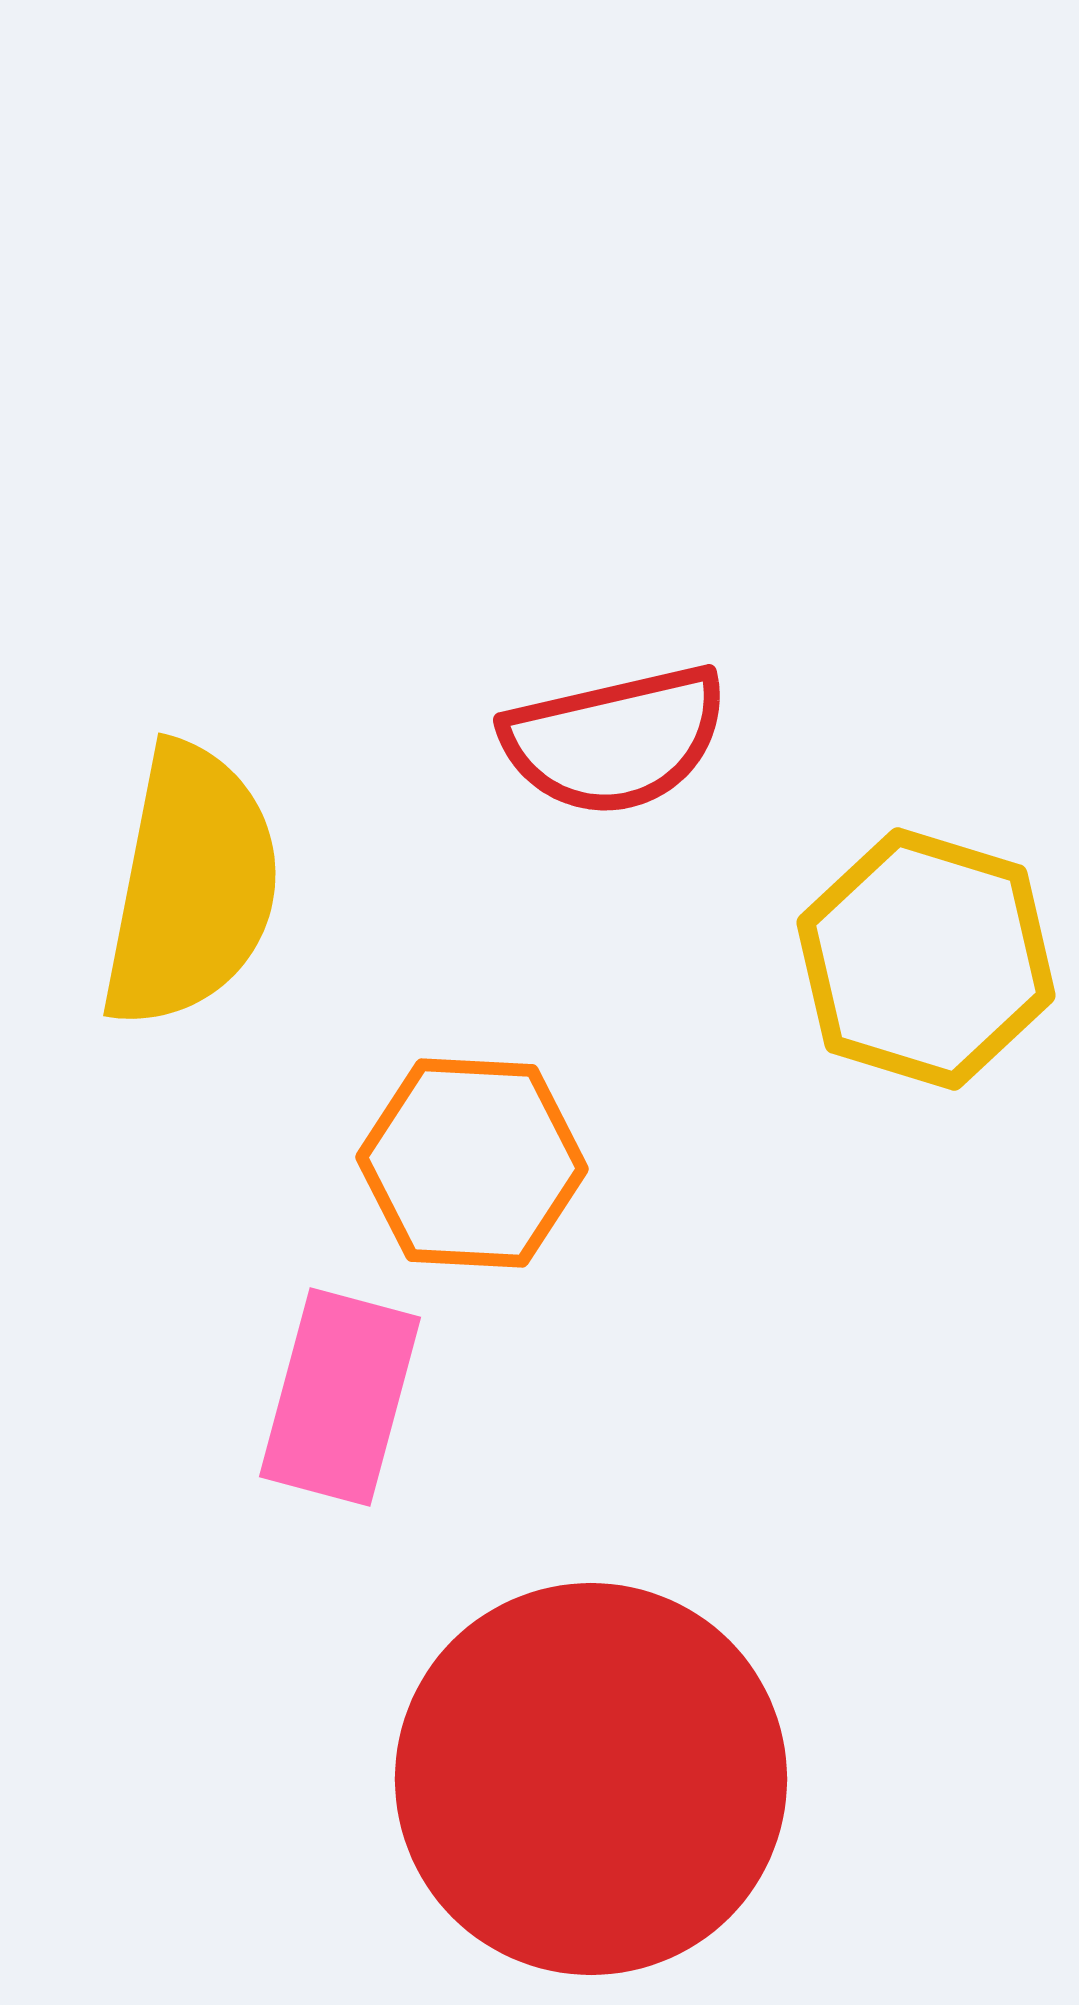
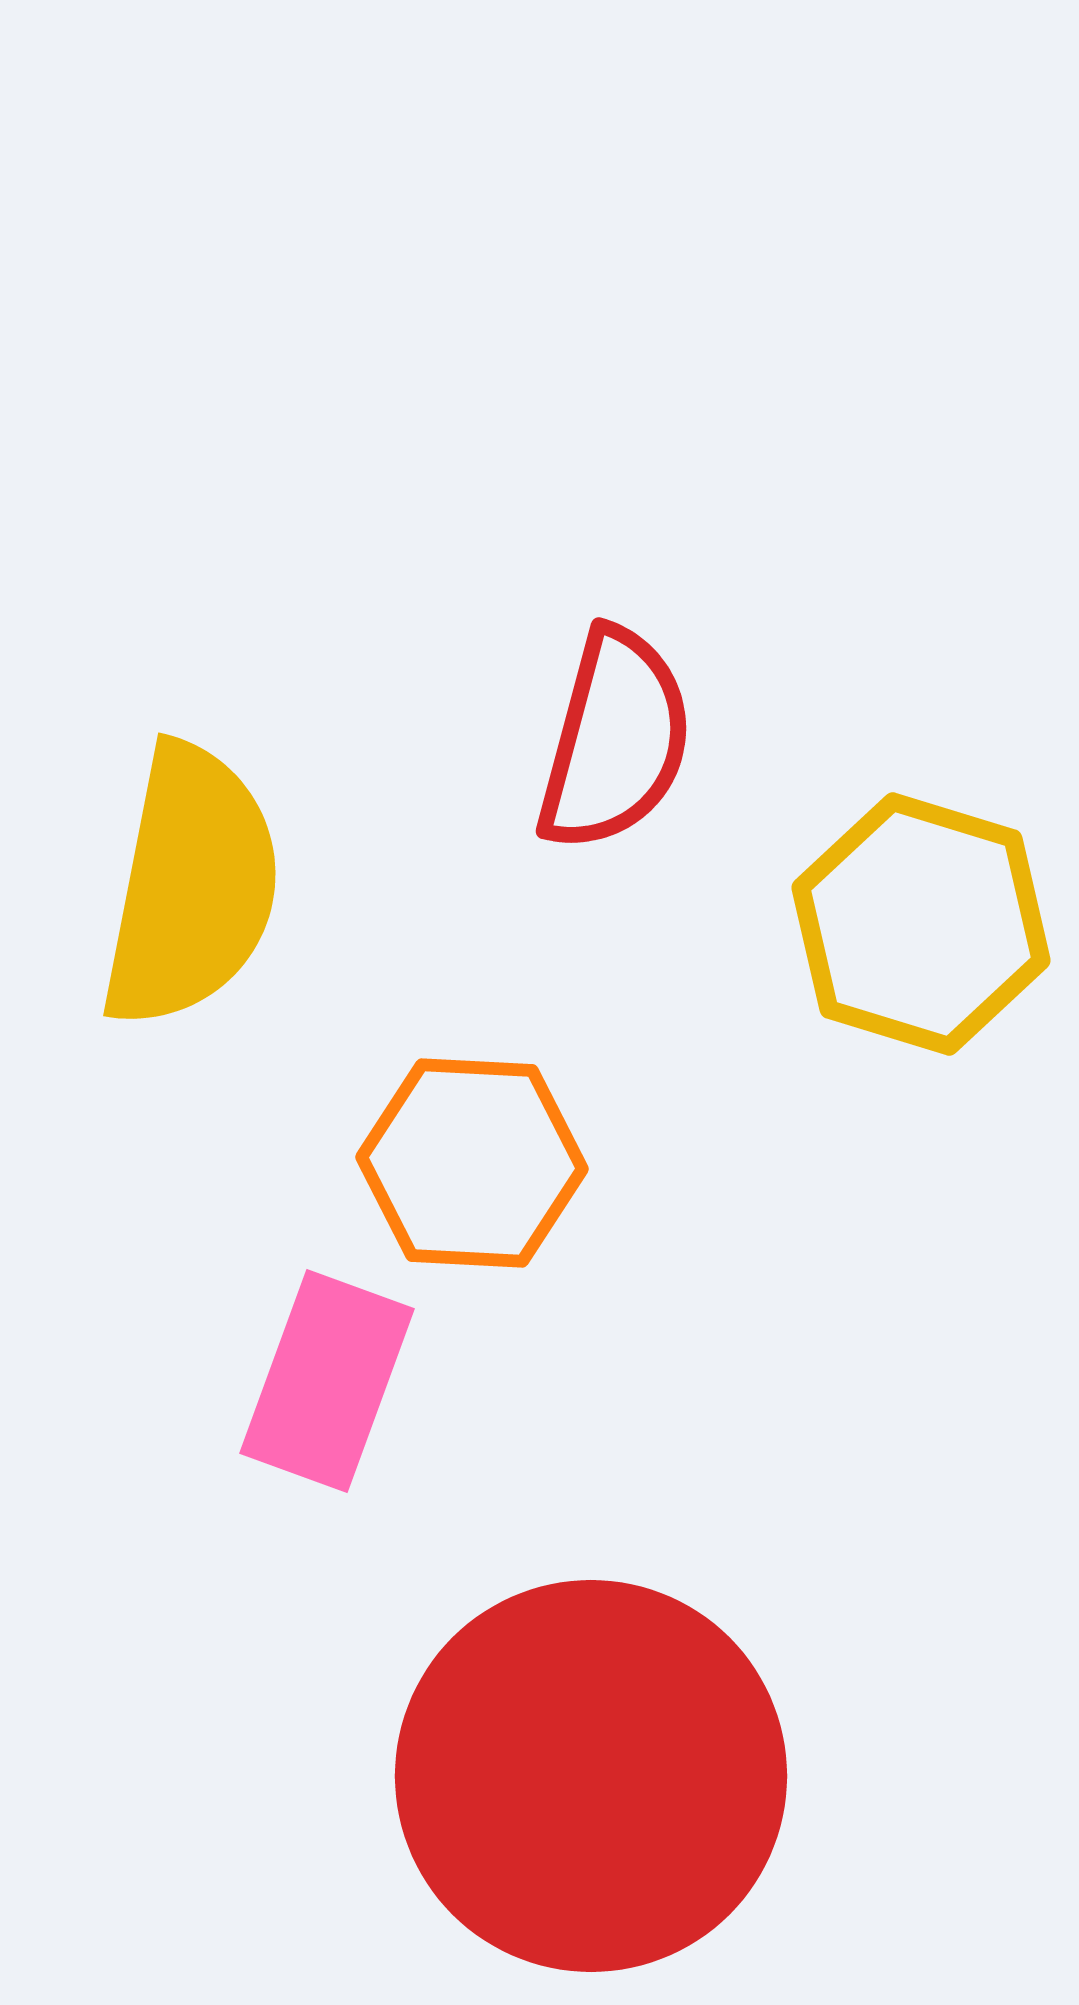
red semicircle: rotated 62 degrees counterclockwise
yellow hexagon: moved 5 px left, 35 px up
pink rectangle: moved 13 px left, 16 px up; rotated 5 degrees clockwise
red circle: moved 3 px up
